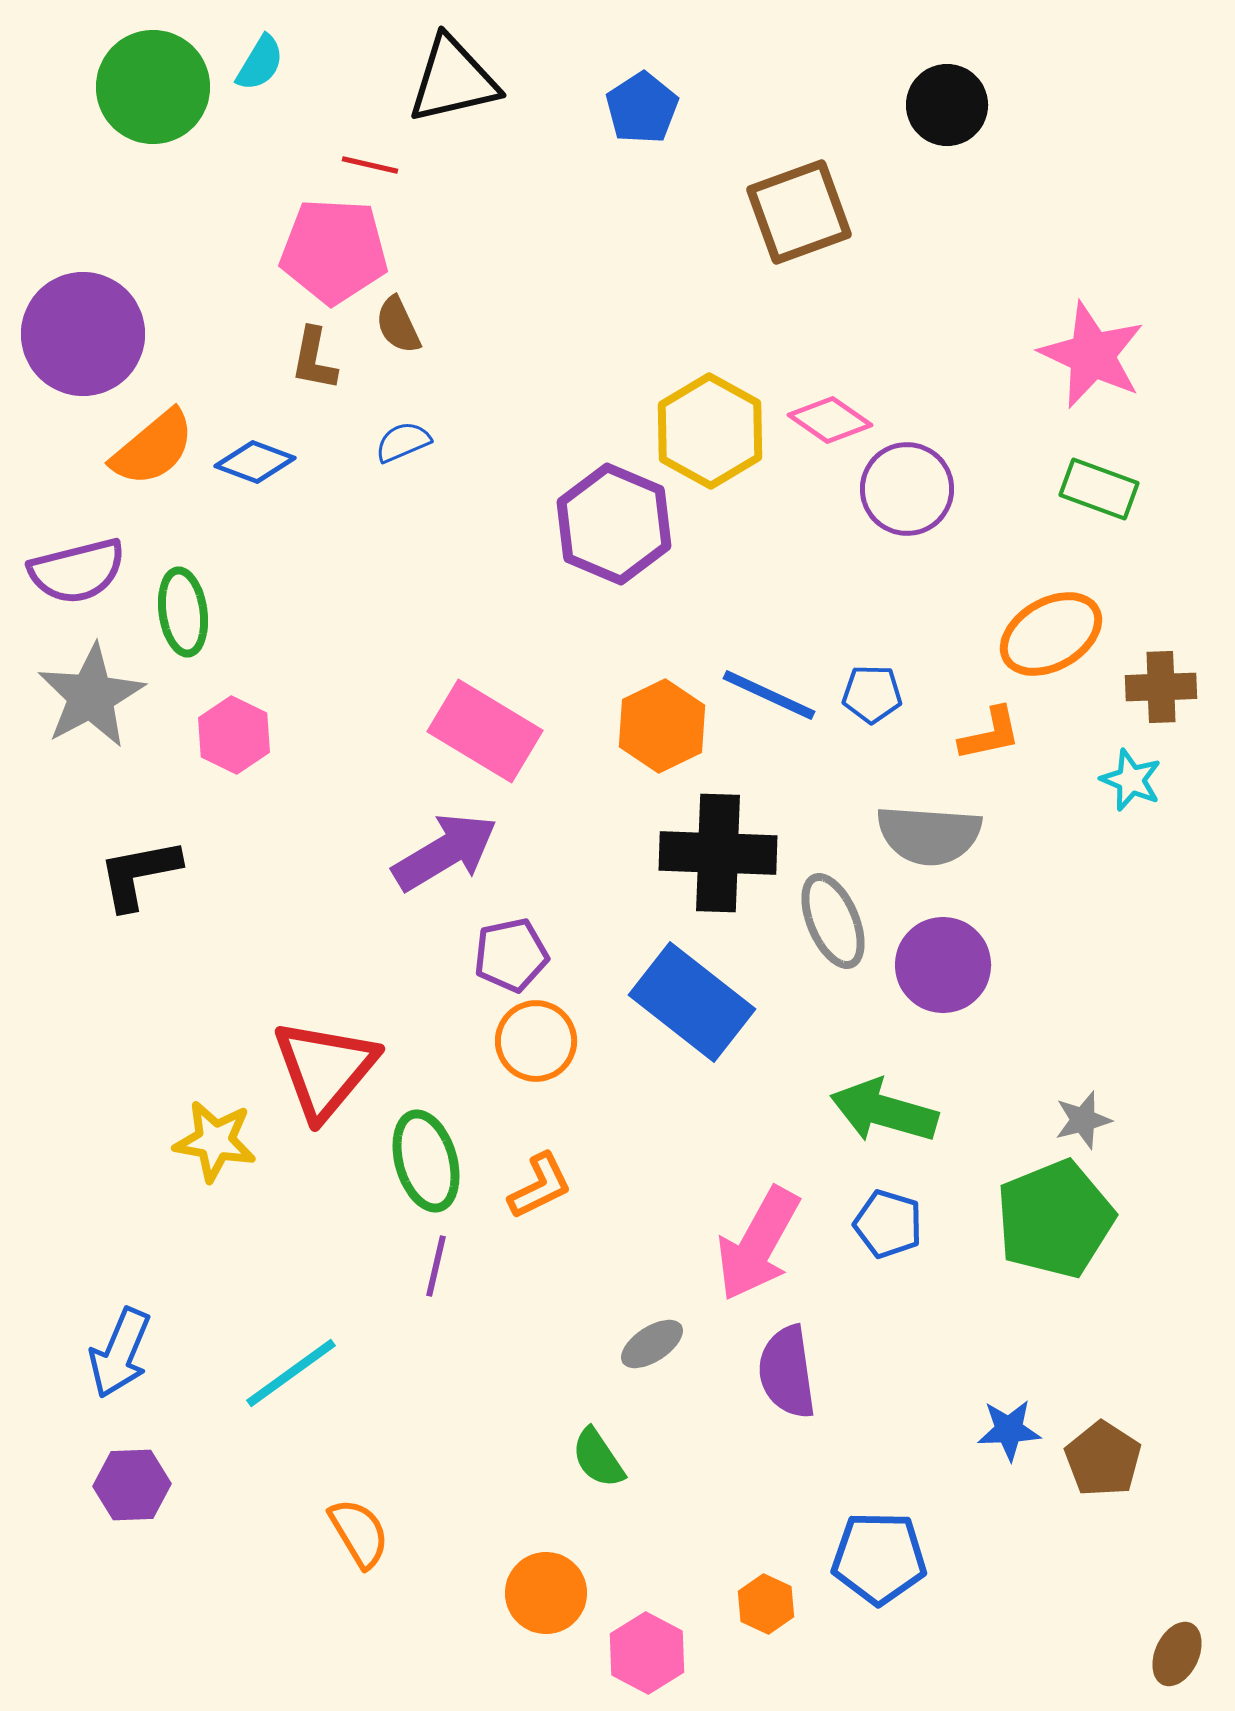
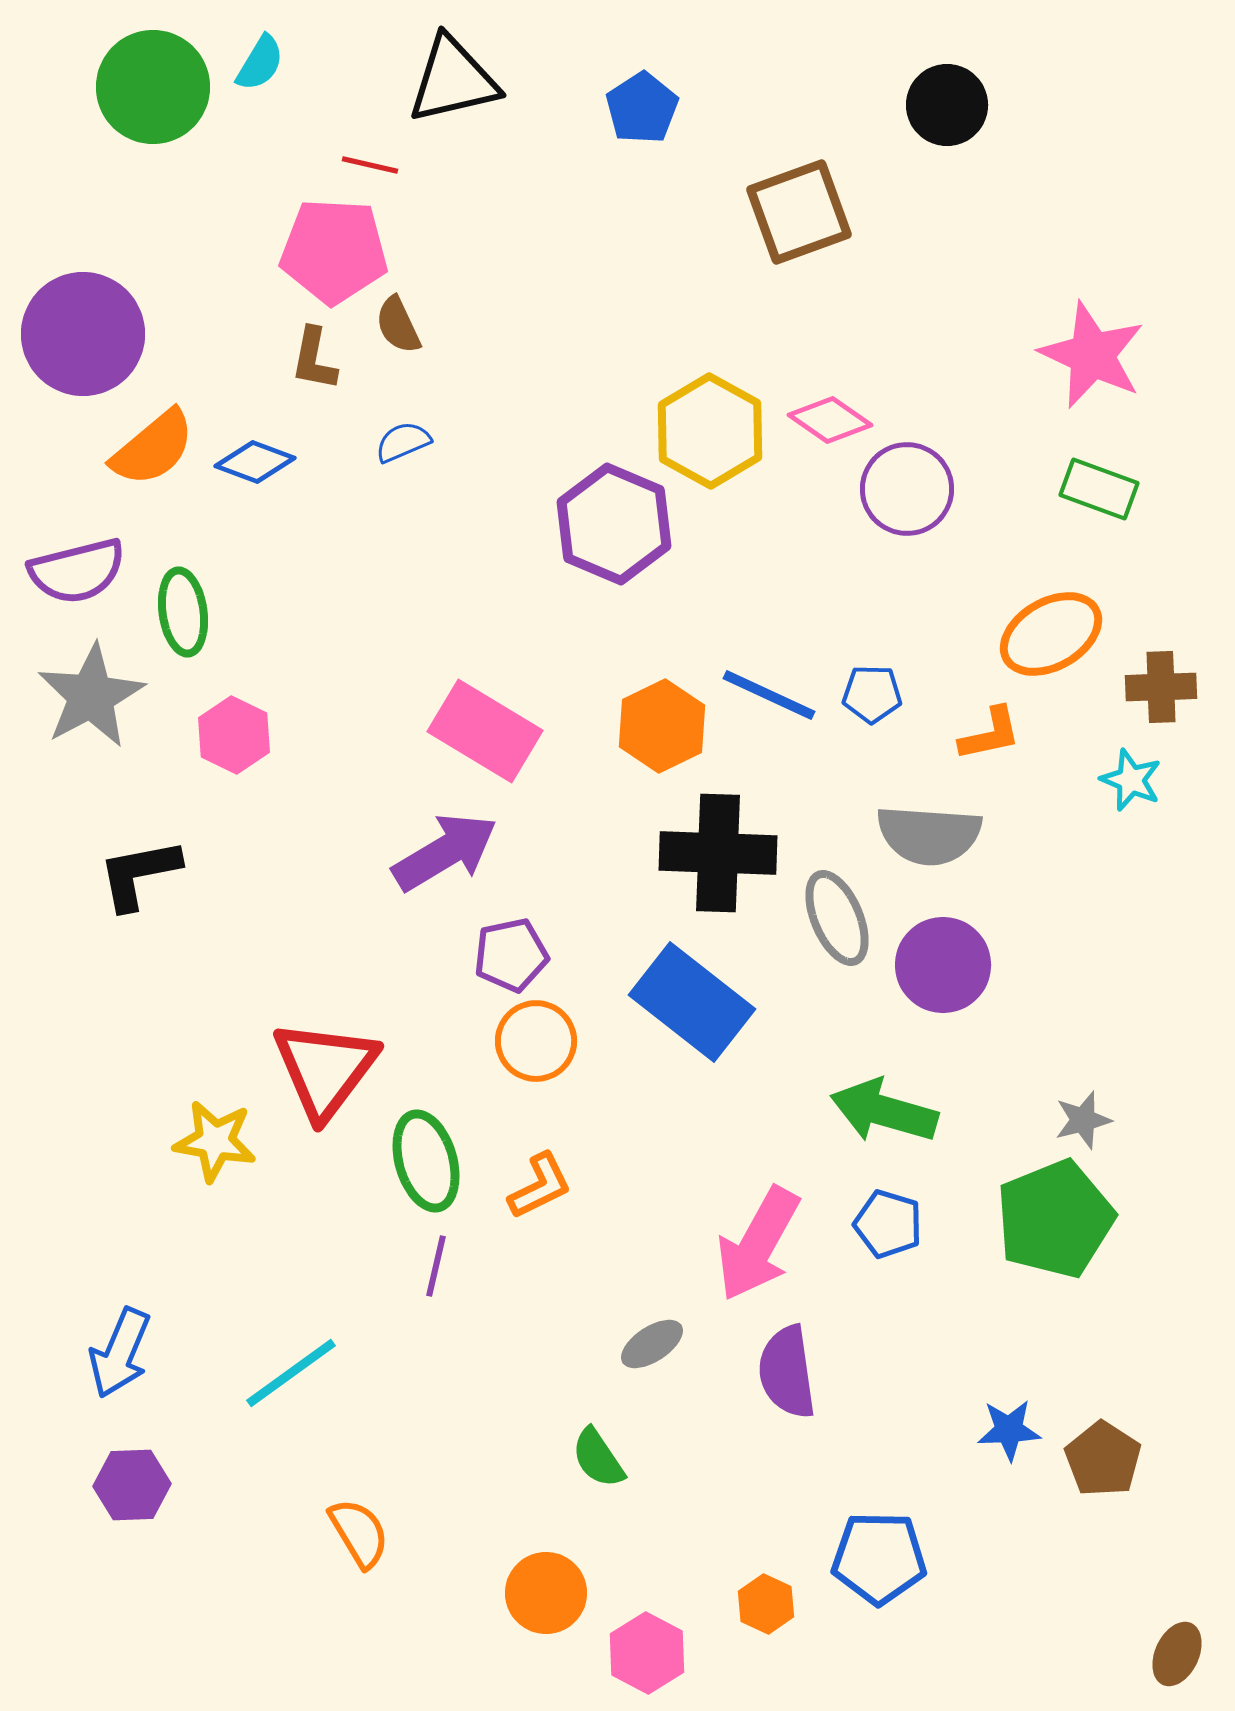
gray ellipse at (833, 921): moved 4 px right, 3 px up
red triangle at (325, 1069): rotated 3 degrees counterclockwise
